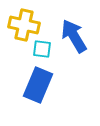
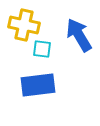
blue arrow: moved 5 px right, 1 px up
blue rectangle: rotated 60 degrees clockwise
